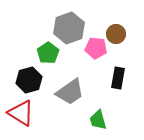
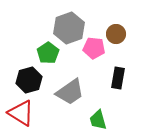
pink pentagon: moved 2 px left
